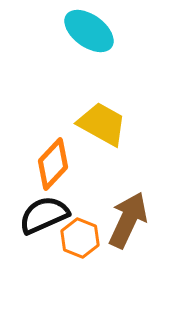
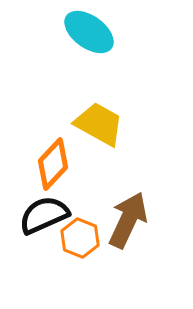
cyan ellipse: moved 1 px down
yellow trapezoid: moved 3 px left
